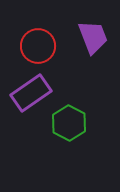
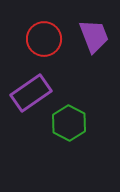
purple trapezoid: moved 1 px right, 1 px up
red circle: moved 6 px right, 7 px up
